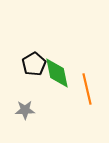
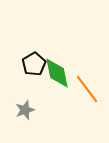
orange line: rotated 24 degrees counterclockwise
gray star: rotated 18 degrees counterclockwise
